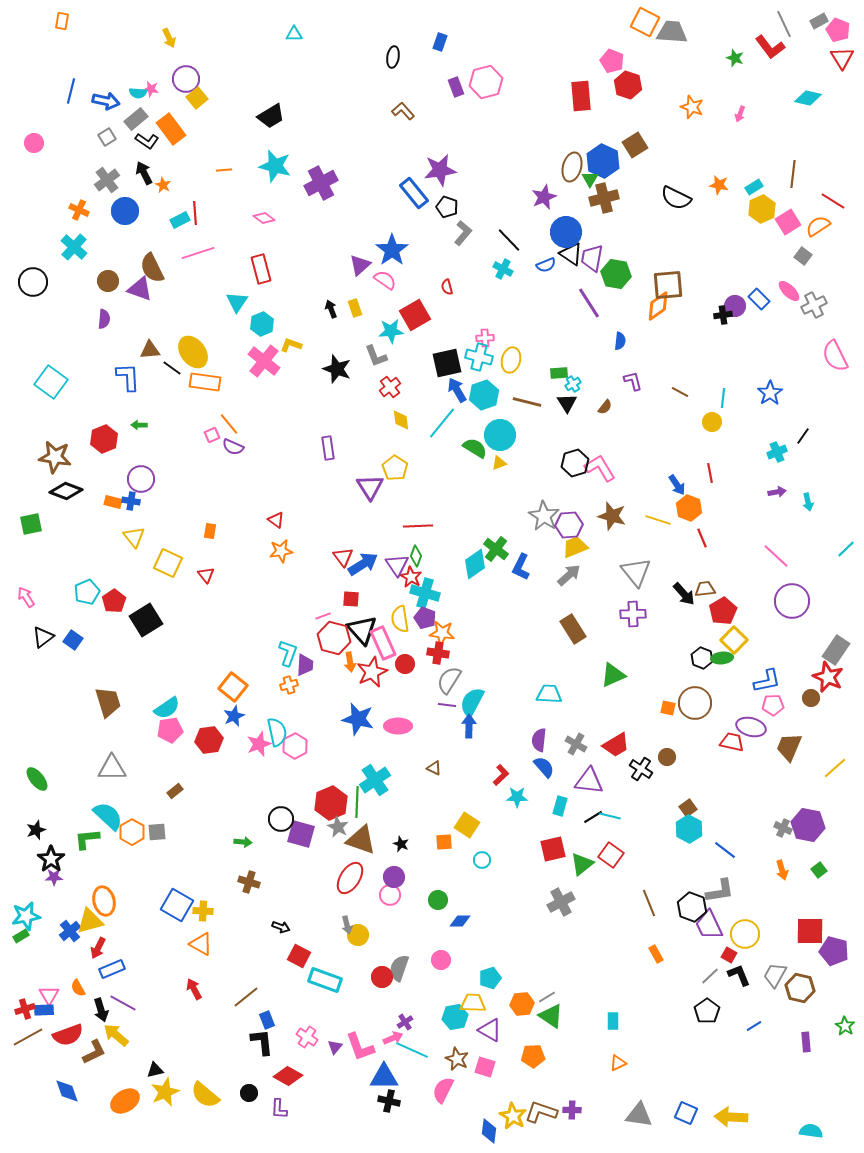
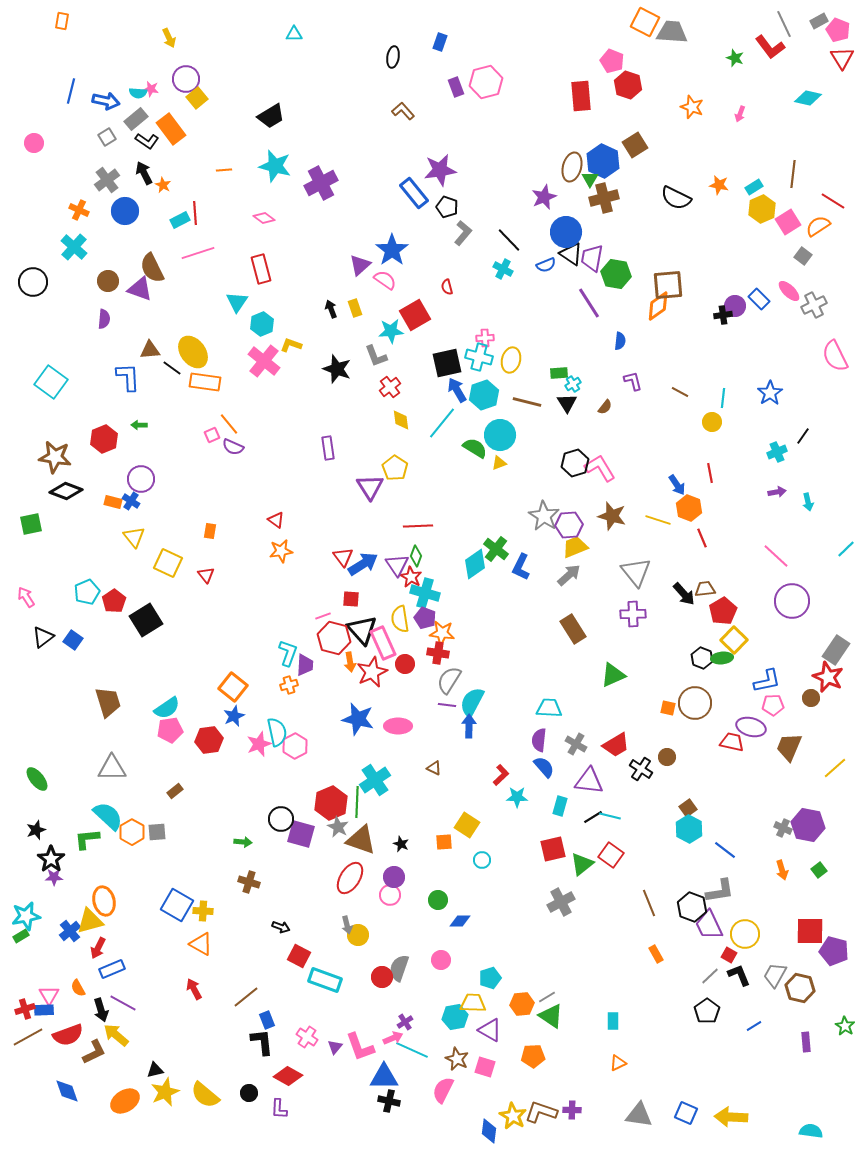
blue cross at (131, 501): rotated 24 degrees clockwise
cyan trapezoid at (549, 694): moved 14 px down
